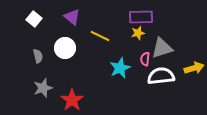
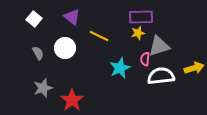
yellow line: moved 1 px left
gray triangle: moved 3 px left, 2 px up
gray semicircle: moved 3 px up; rotated 16 degrees counterclockwise
